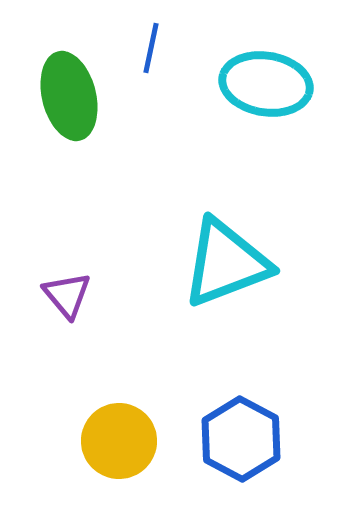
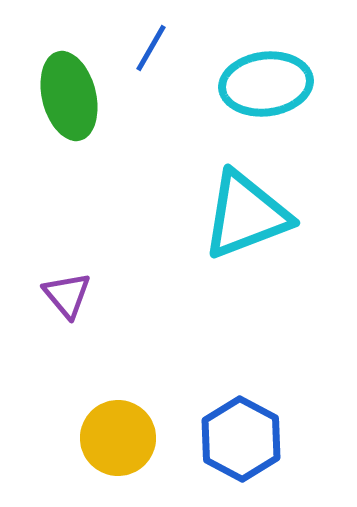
blue line: rotated 18 degrees clockwise
cyan ellipse: rotated 16 degrees counterclockwise
cyan triangle: moved 20 px right, 48 px up
yellow circle: moved 1 px left, 3 px up
